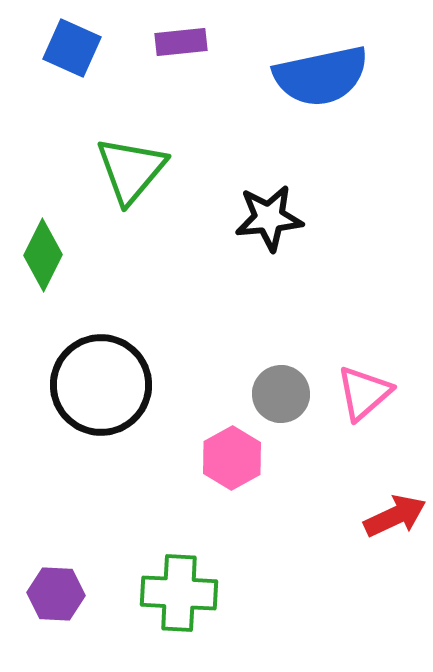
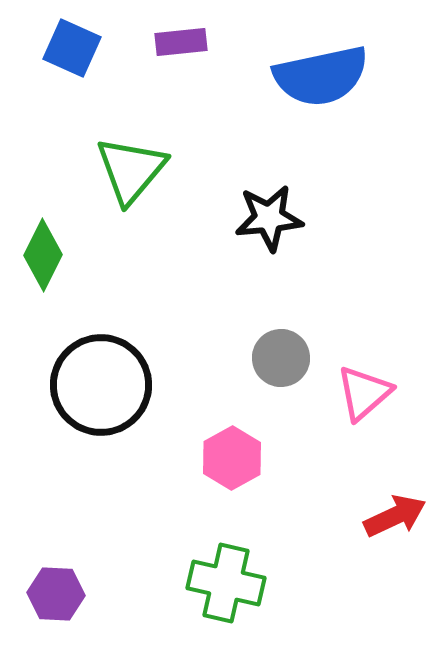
gray circle: moved 36 px up
green cross: moved 47 px right, 10 px up; rotated 10 degrees clockwise
